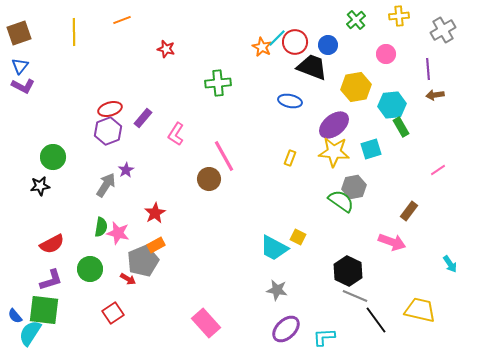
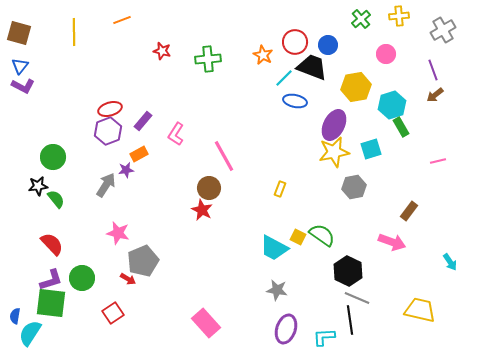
green cross at (356, 20): moved 5 px right, 1 px up
brown square at (19, 33): rotated 35 degrees clockwise
cyan line at (277, 38): moved 7 px right, 40 px down
orange star at (262, 47): moved 1 px right, 8 px down
red star at (166, 49): moved 4 px left, 2 px down
purple line at (428, 69): moved 5 px right, 1 px down; rotated 15 degrees counterclockwise
green cross at (218, 83): moved 10 px left, 24 px up
brown arrow at (435, 95): rotated 30 degrees counterclockwise
blue ellipse at (290, 101): moved 5 px right
cyan hexagon at (392, 105): rotated 12 degrees counterclockwise
purple rectangle at (143, 118): moved 3 px down
purple ellipse at (334, 125): rotated 24 degrees counterclockwise
yellow star at (334, 152): rotated 16 degrees counterclockwise
yellow rectangle at (290, 158): moved 10 px left, 31 px down
purple star at (126, 170): rotated 21 degrees clockwise
pink line at (438, 170): moved 9 px up; rotated 21 degrees clockwise
brown circle at (209, 179): moved 9 px down
black star at (40, 186): moved 2 px left
green semicircle at (341, 201): moved 19 px left, 34 px down
red star at (155, 213): moved 47 px right, 3 px up; rotated 15 degrees counterclockwise
green semicircle at (101, 227): moved 45 px left, 28 px up; rotated 48 degrees counterclockwise
red semicircle at (52, 244): rotated 105 degrees counterclockwise
orange rectangle at (156, 245): moved 17 px left, 91 px up
cyan arrow at (450, 264): moved 2 px up
green circle at (90, 269): moved 8 px left, 9 px down
gray line at (355, 296): moved 2 px right, 2 px down
green square at (44, 310): moved 7 px right, 7 px up
blue semicircle at (15, 316): rotated 49 degrees clockwise
black line at (376, 320): moved 26 px left; rotated 28 degrees clockwise
purple ellipse at (286, 329): rotated 28 degrees counterclockwise
